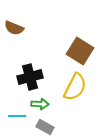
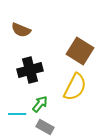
brown semicircle: moved 7 px right, 2 px down
black cross: moved 7 px up
green arrow: rotated 54 degrees counterclockwise
cyan line: moved 2 px up
